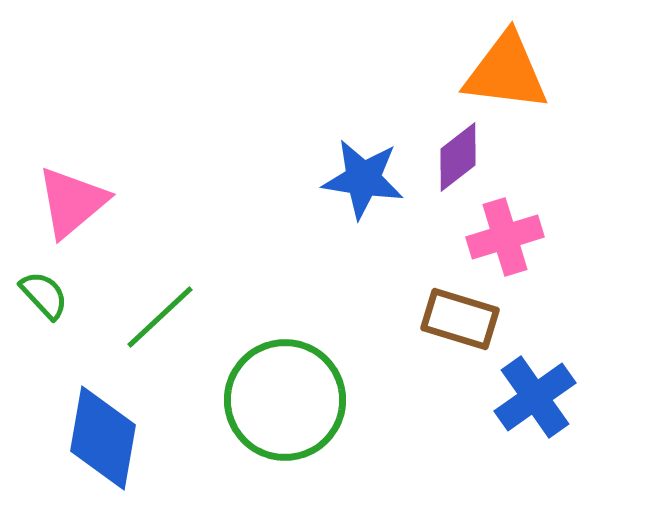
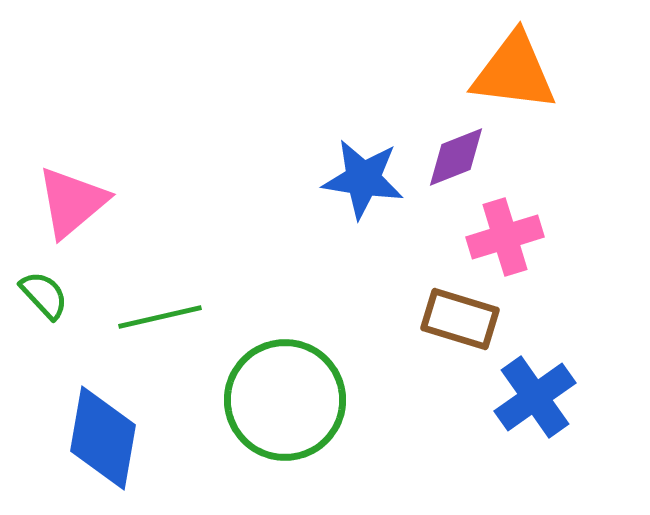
orange triangle: moved 8 px right
purple diamond: moved 2 px left; rotated 16 degrees clockwise
green line: rotated 30 degrees clockwise
